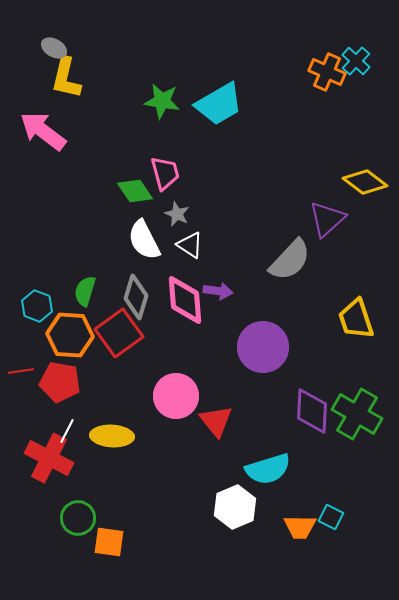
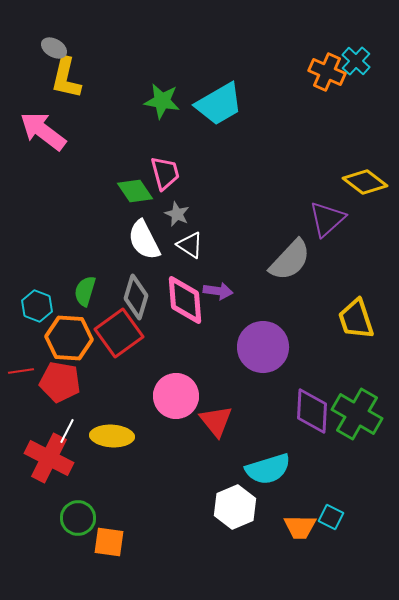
orange hexagon: moved 1 px left, 3 px down
